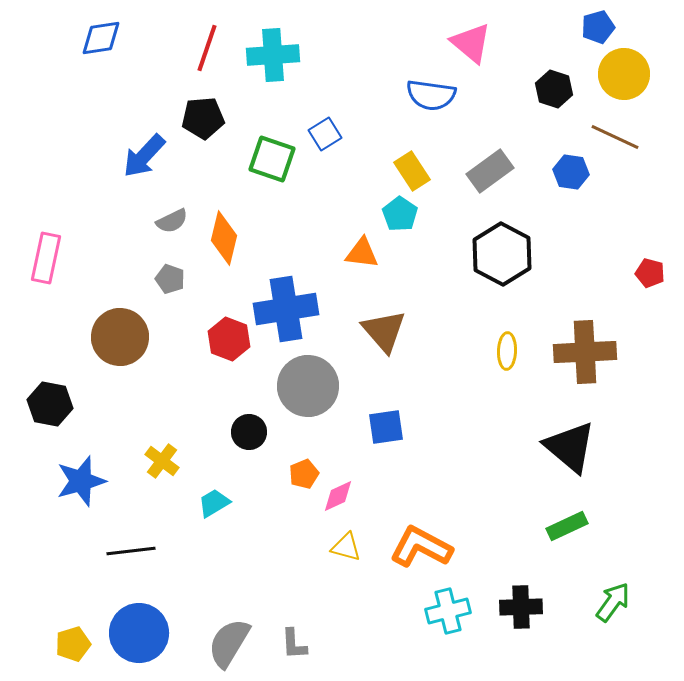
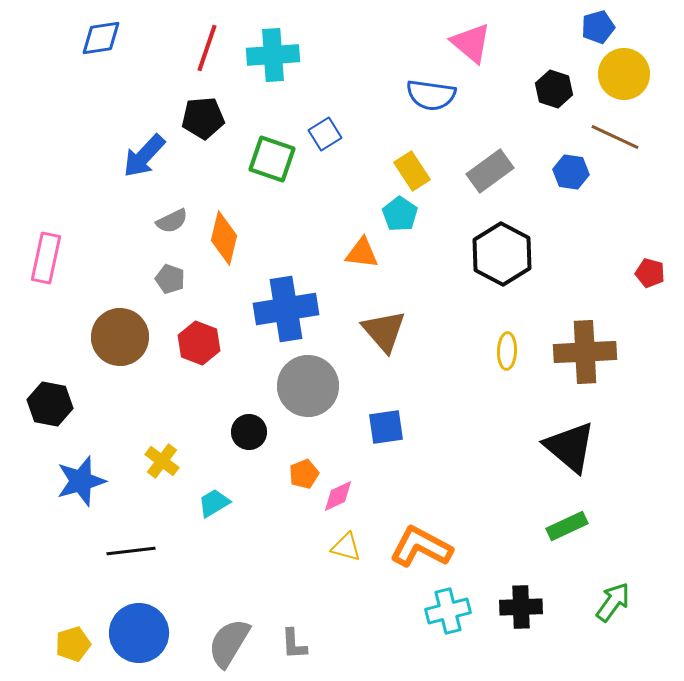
red hexagon at (229, 339): moved 30 px left, 4 px down
